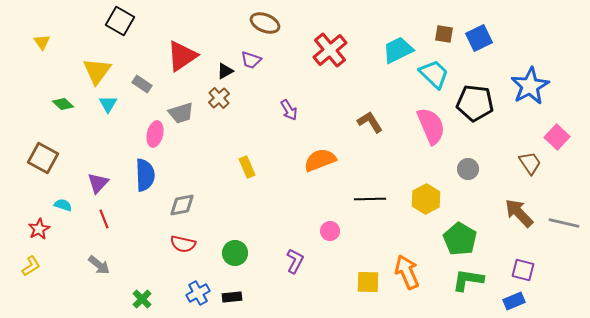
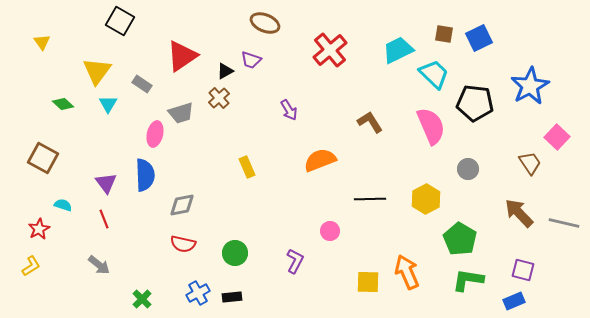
purple triangle at (98, 183): moved 8 px right; rotated 20 degrees counterclockwise
